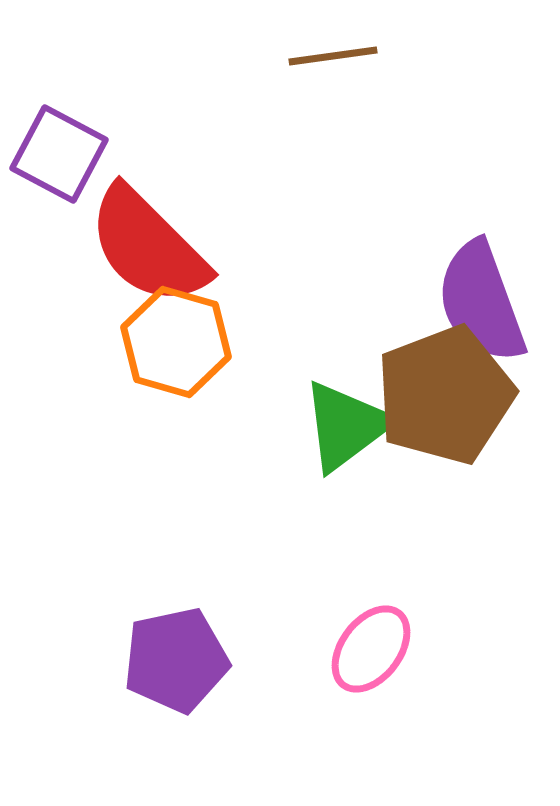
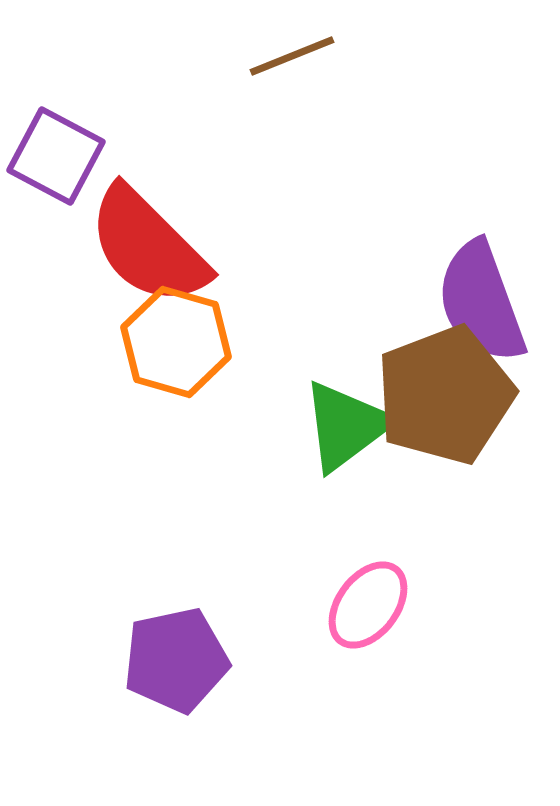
brown line: moved 41 px left; rotated 14 degrees counterclockwise
purple square: moved 3 px left, 2 px down
pink ellipse: moved 3 px left, 44 px up
